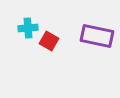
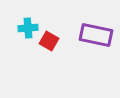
purple rectangle: moved 1 px left, 1 px up
